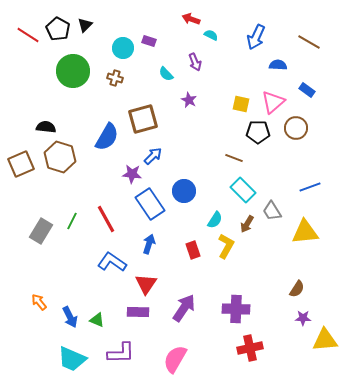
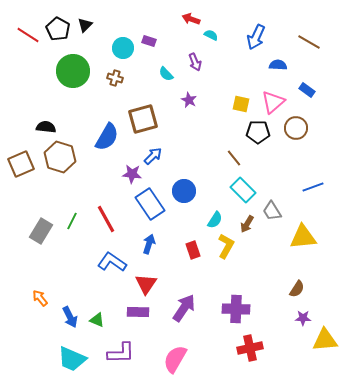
brown line at (234, 158): rotated 30 degrees clockwise
blue line at (310, 187): moved 3 px right
yellow triangle at (305, 232): moved 2 px left, 5 px down
orange arrow at (39, 302): moved 1 px right, 4 px up
